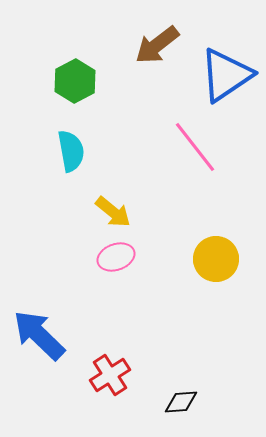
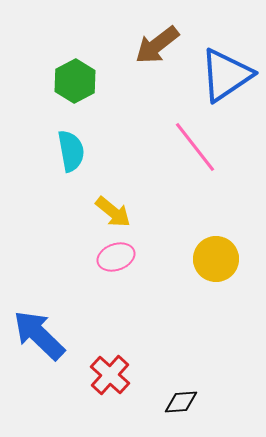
red cross: rotated 15 degrees counterclockwise
